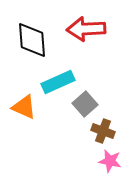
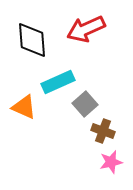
red arrow: rotated 21 degrees counterclockwise
pink star: moved 1 px right, 1 px down; rotated 25 degrees counterclockwise
